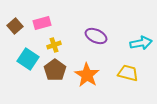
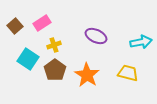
pink rectangle: rotated 18 degrees counterclockwise
cyan arrow: moved 1 px up
